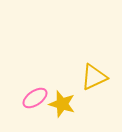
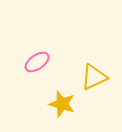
pink ellipse: moved 2 px right, 36 px up
